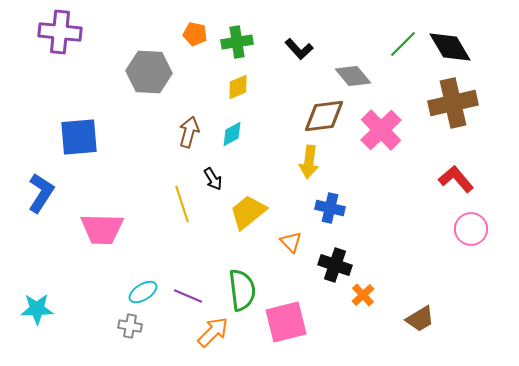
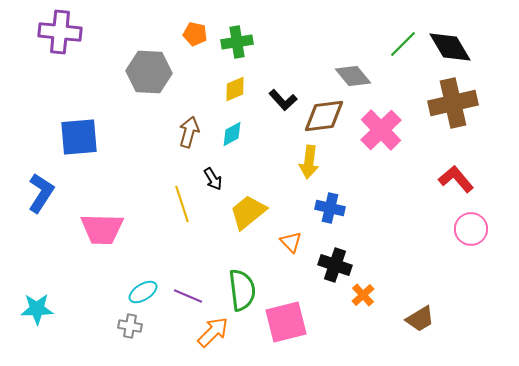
black L-shape: moved 16 px left, 51 px down
yellow diamond: moved 3 px left, 2 px down
